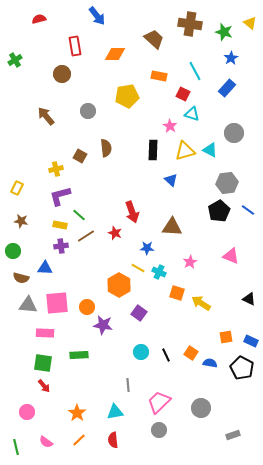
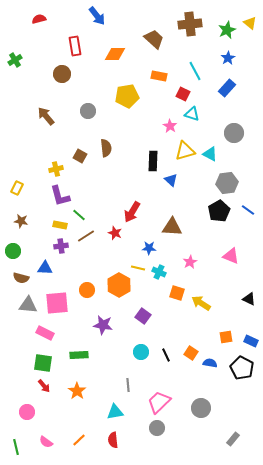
brown cross at (190, 24): rotated 15 degrees counterclockwise
green star at (224, 32): moved 3 px right, 2 px up; rotated 30 degrees clockwise
blue star at (231, 58): moved 3 px left
black rectangle at (153, 150): moved 11 px down
cyan triangle at (210, 150): moved 4 px down
purple L-shape at (60, 196): rotated 90 degrees counterclockwise
red arrow at (132, 212): rotated 50 degrees clockwise
blue star at (147, 248): moved 2 px right
yellow line at (138, 268): rotated 16 degrees counterclockwise
orange circle at (87, 307): moved 17 px up
purple square at (139, 313): moved 4 px right, 3 px down
pink rectangle at (45, 333): rotated 24 degrees clockwise
orange star at (77, 413): moved 22 px up
gray circle at (159, 430): moved 2 px left, 2 px up
gray rectangle at (233, 435): moved 4 px down; rotated 32 degrees counterclockwise
